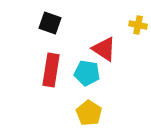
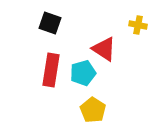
cyan pentagon: moved 4 px left; rotated 25 degrees counterclockwise
yellow pentagon: moved 4 px right, 3 px up
